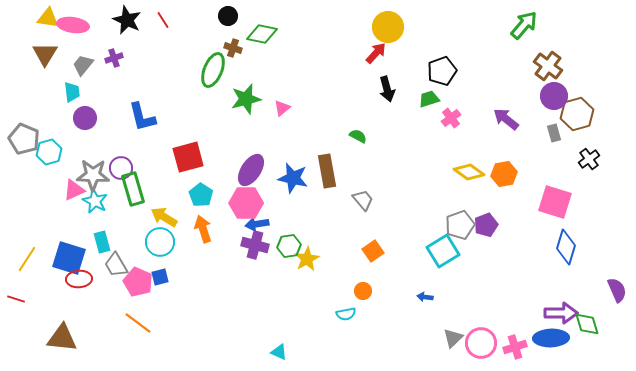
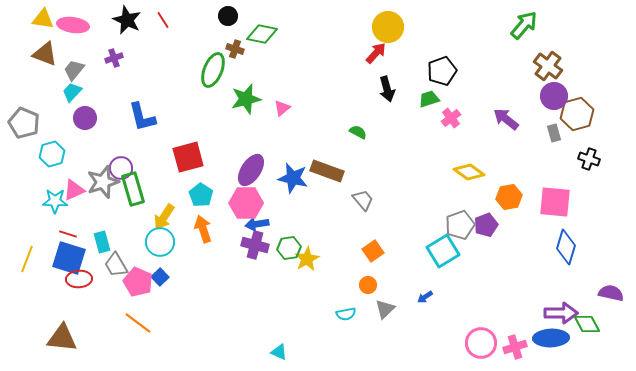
yellow triangle at (48, 18): moved 5 px left, 1 px down
brown cross at (233, 48): moved 2 px right, 1 px down
brown triangle at (45, 54): rotated 40 degrees counterclockwise
gray trapezoid at (83, 65): moved 9 px left, 5 px down
cyan trapezoid at (72, 92): rotated 130 degrees counterclockwise
green semicircle at (358, 136): moved 4 px up
gray pentagon at (24, 139): moved 16 px up
cyan hexagon at (49, 152): moved 3 px right, 2 px down
black cross at (589, 159): rotated 35 degrees counterclockwise
brown rectangle at (327, 171): rotated 60 degrees counterclockwise
orange hexagon at (504, 174): moved 5 px right, 23 px down
gray star at (93, 175): moved 10 px right, 7 px down; rotated 20 degrees counterclockwise
cyan star at (95, 201): moved 40 px left; rotated 25 degrees counterclockwise
pink square at (555, 202): rotated 12 degrees counterclockwise
yellow arrow at (164, 217): rotated 88 degrees counterclockwise
green hexagon at (289, 246): moved 2 px down
yellow line at (27, 259): rotated 12 degrees counterclockwise
blue square at (160, 277): rotated 30 degrees counterclockwise
purple semicircle at (617, 290): moved 6 px left, 3 px down; rotated 55 degrees counterclockwise
orange circle at (363, 291): moved 5 px right, 6 px up
blue arrow at (425, 297): rotated 42 degrees counterclockwise
red line at (16, 299): moved 52 px right, 65 px up
green diamond at (587, 324): rotated 12 degrees counterclockwise
gray triangle at (453, 338): moved 68 px left, 29 px up
